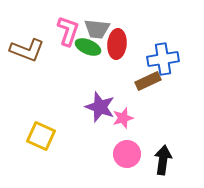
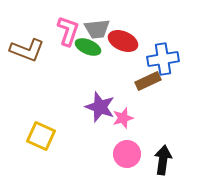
gray trapezoid: rotated 12 degrees counterclockwise
red ellipse: moved 6 px right, 3 px up; rotated 72 degrees counterclockwise
